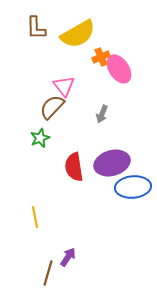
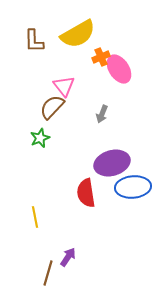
brown L-shape: moved 2 px left, 13 px down
red semicircle: moved 12 px right, 26 px down
